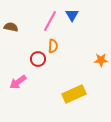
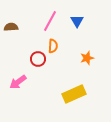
blue triangle: moved 5 px right, 6 px down
brown semicircle: rotated 16 degrees counterclockwise
orange star: moved 14 px left, 2 px up; rotated 16 degrees counterclockwise
